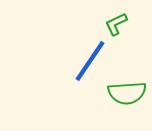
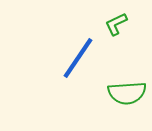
blue line: moved 12 px left, 3 px up
